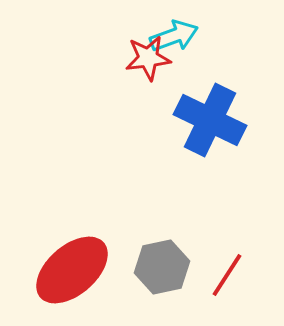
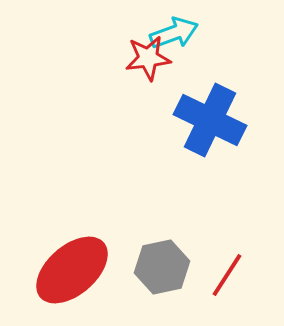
cyan arrow: moved 3 px up
